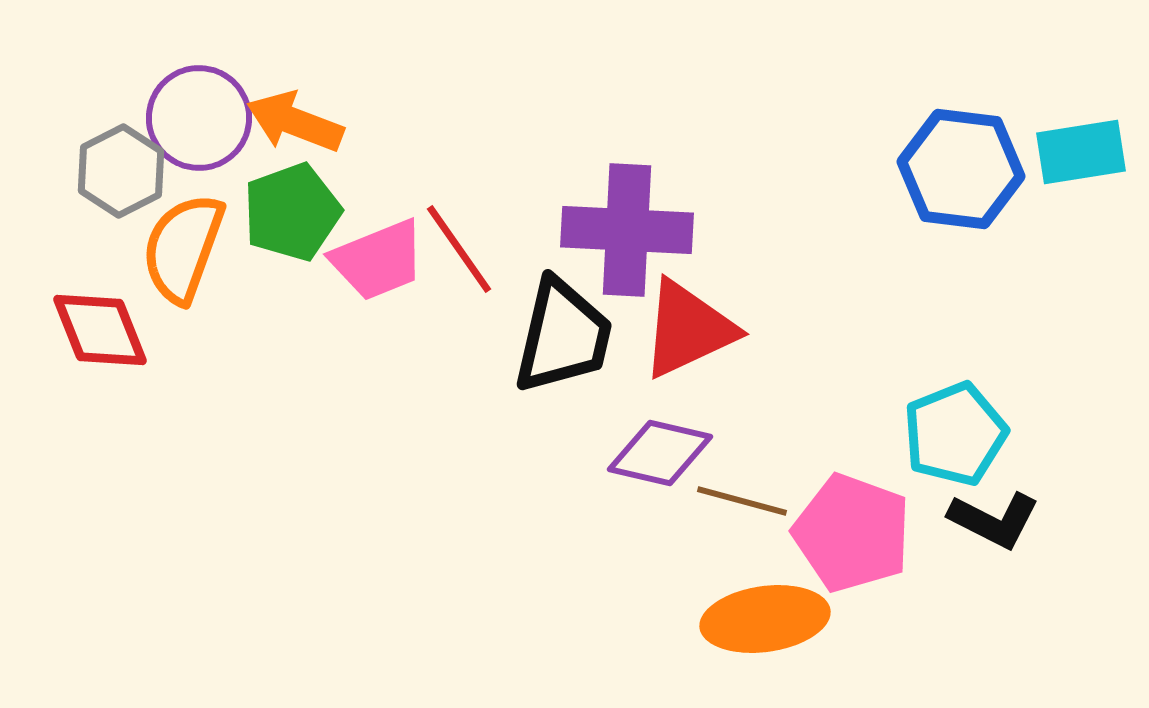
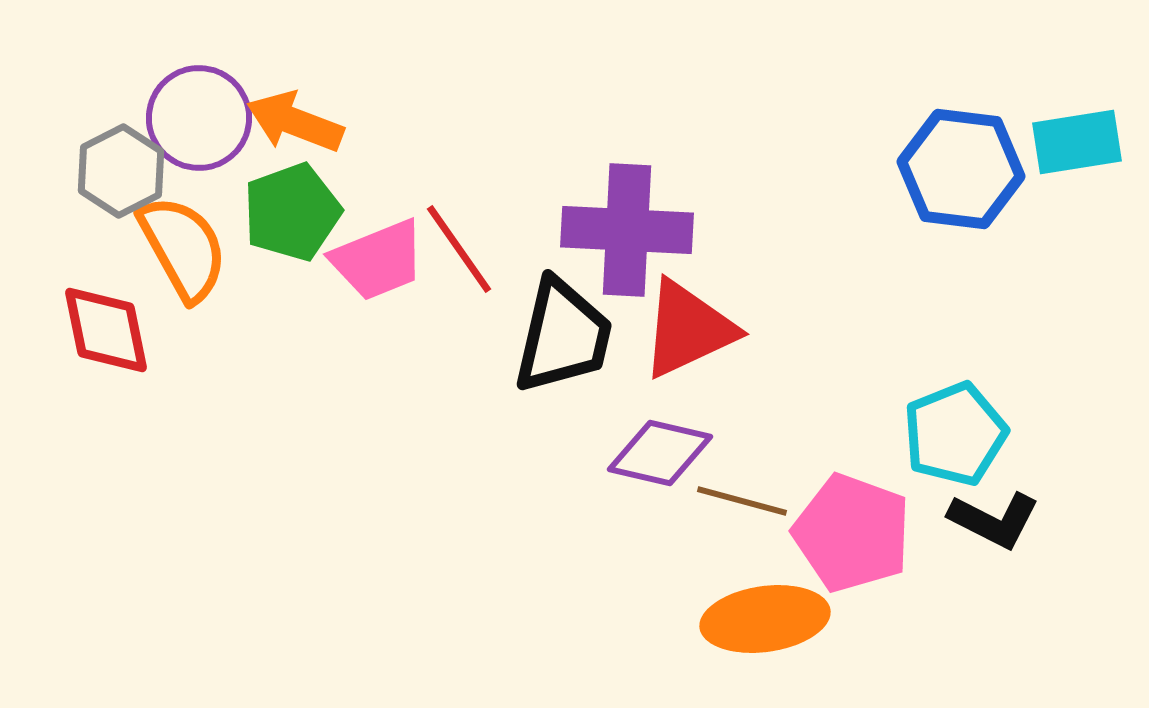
cyan rectangle: moved 4 px left, 10 px up
orange semicircle: rotated 131 degrees clockwise
red diamond: moved 6 px right; rotated 10 degrees clockwise
